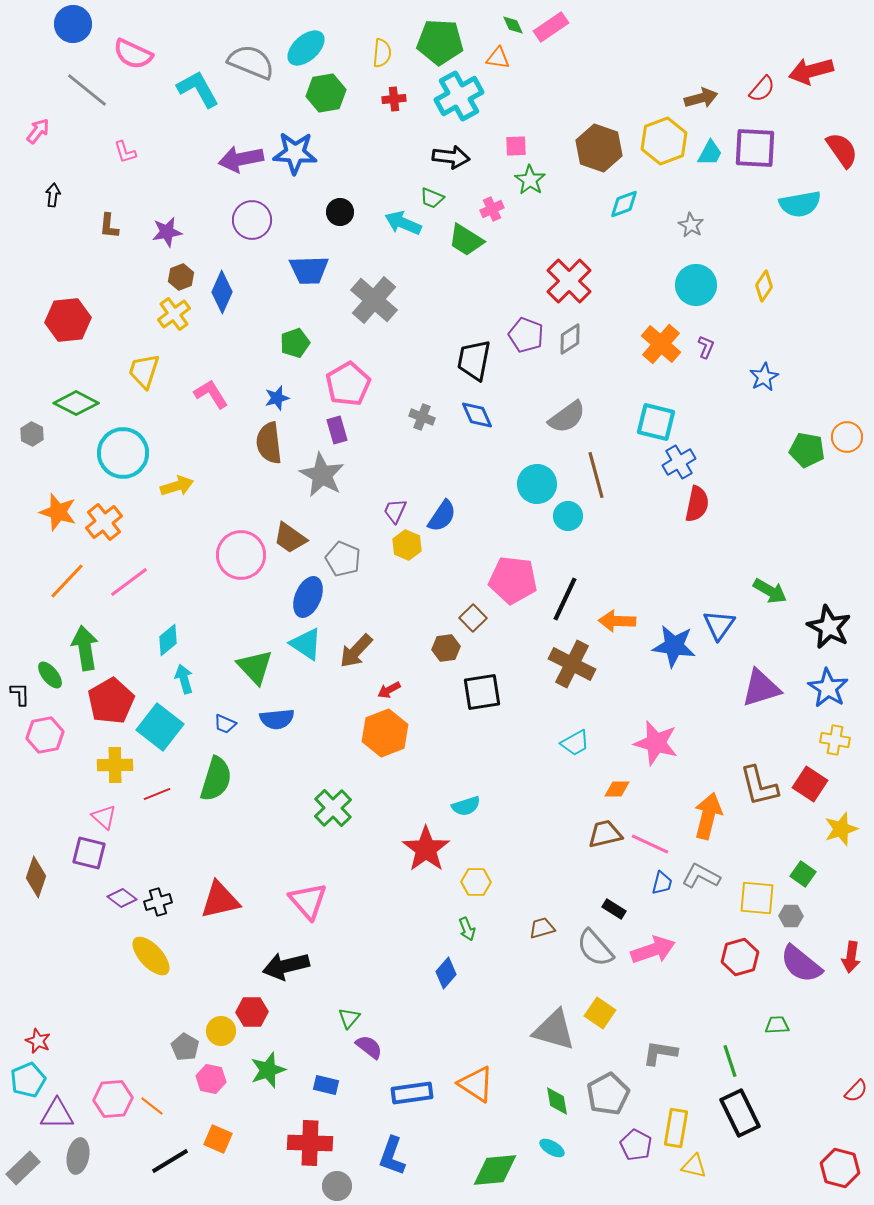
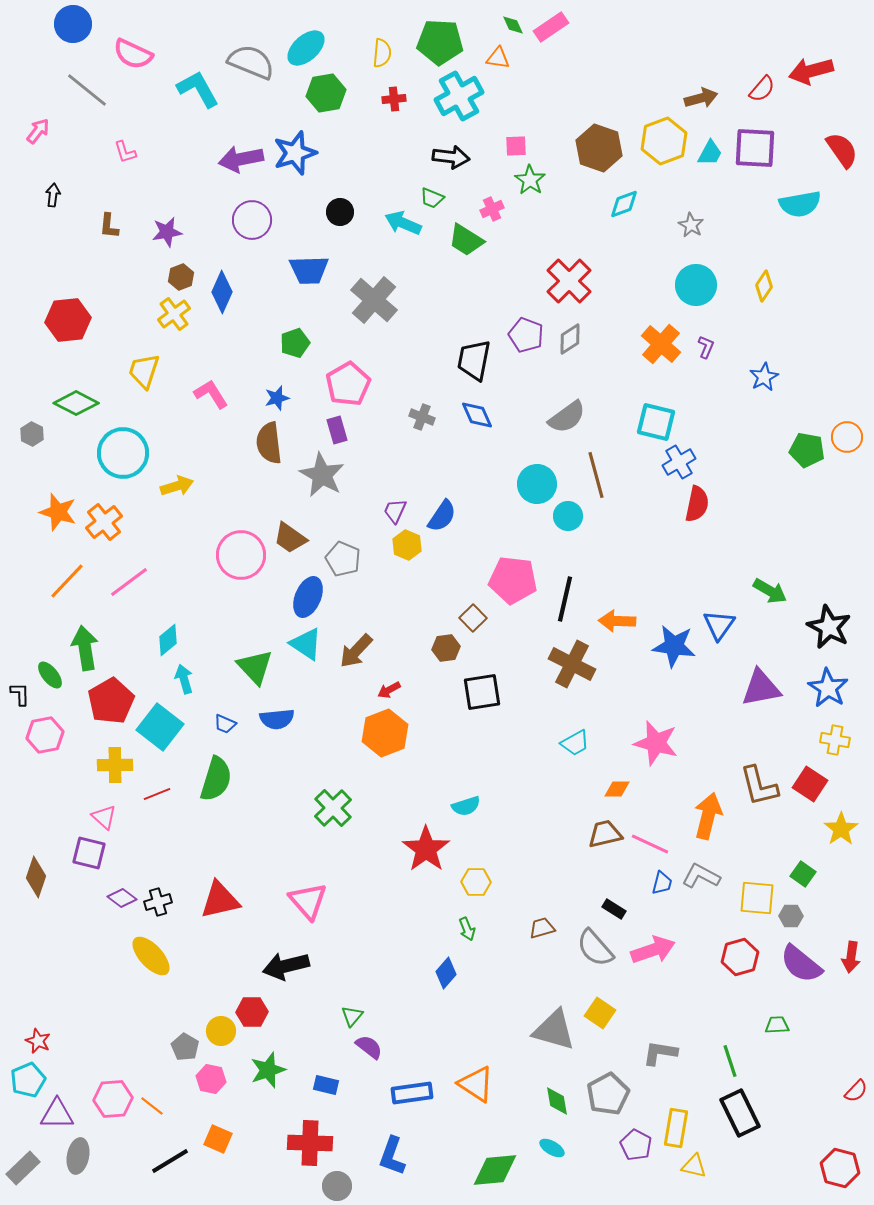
blue star at (295, 153): rotated 21 degrees counterclockwise
black line at (565, 599): rotated 12 degrees counterclockwise
purple triangle at (761, 688): rotated 6 degrees clockwise
yellow star at (841, 829): rotated 16 degrees counterclockwise
green triangle at (349, 1018): moved 3 px right, 2 px up
